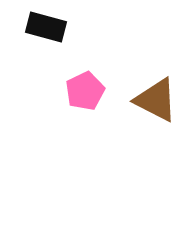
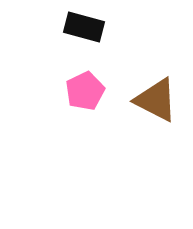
black rectangle: moved 38 px right
